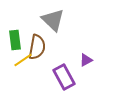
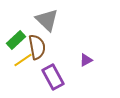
gray triangle: moved 6 px left
green rectangle: moved 1 px right; rotated 54 degrees clockwise
brown semicircle: rotated 20 degrees counterclockwise
purple rectangle: moved 11 px left
